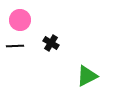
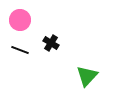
black line: moved 5 px right, 4 px down; rotated 24 degrees clockwise
green triangle: rotated 20 degrees counterclockwise
